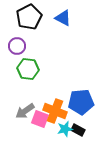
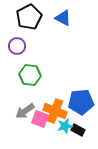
green hexagon: moved 2 px right, 6 px down
cyan star: moved 3 px up
